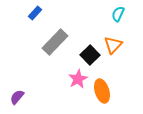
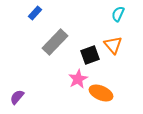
orange triangle: rotated 24 degrees counterclockwise
black square: rotated 24 degrees clockwise
orange ellipse: moved 1 px left, 2 px down; rotated 50 degrees counterclockwise
